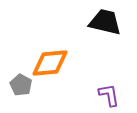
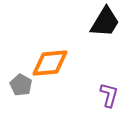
black trapezoid: rotated 108 degrees clockwise
purple L-shape: rotated 25 degrees clockwise
